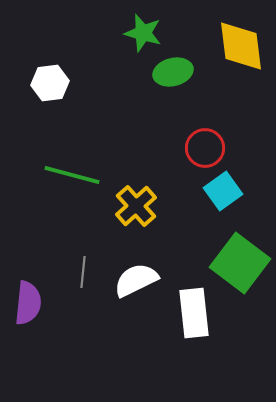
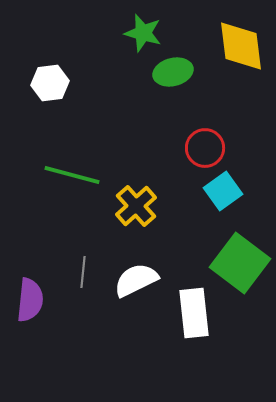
purple semicircle: moved 2 px right, 3 px up
